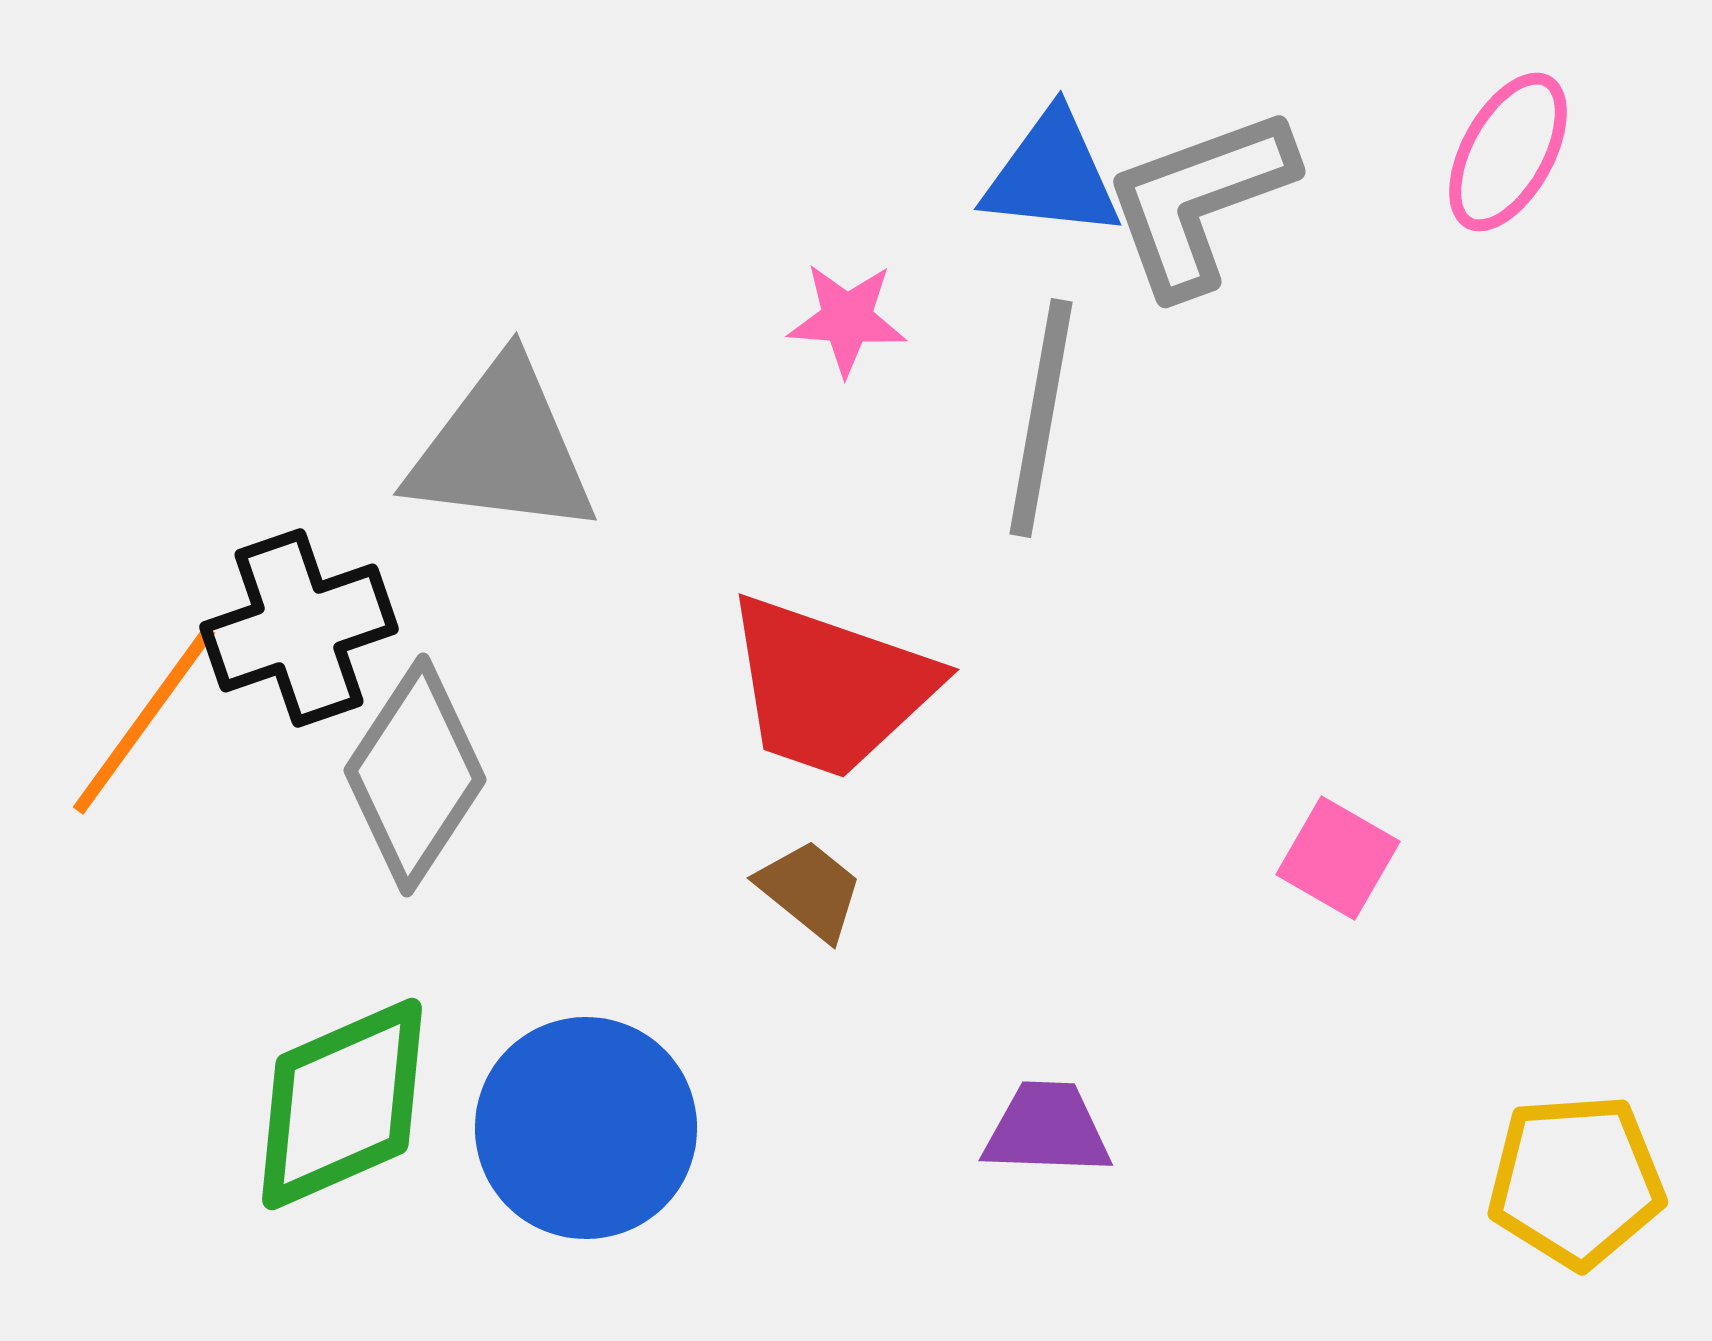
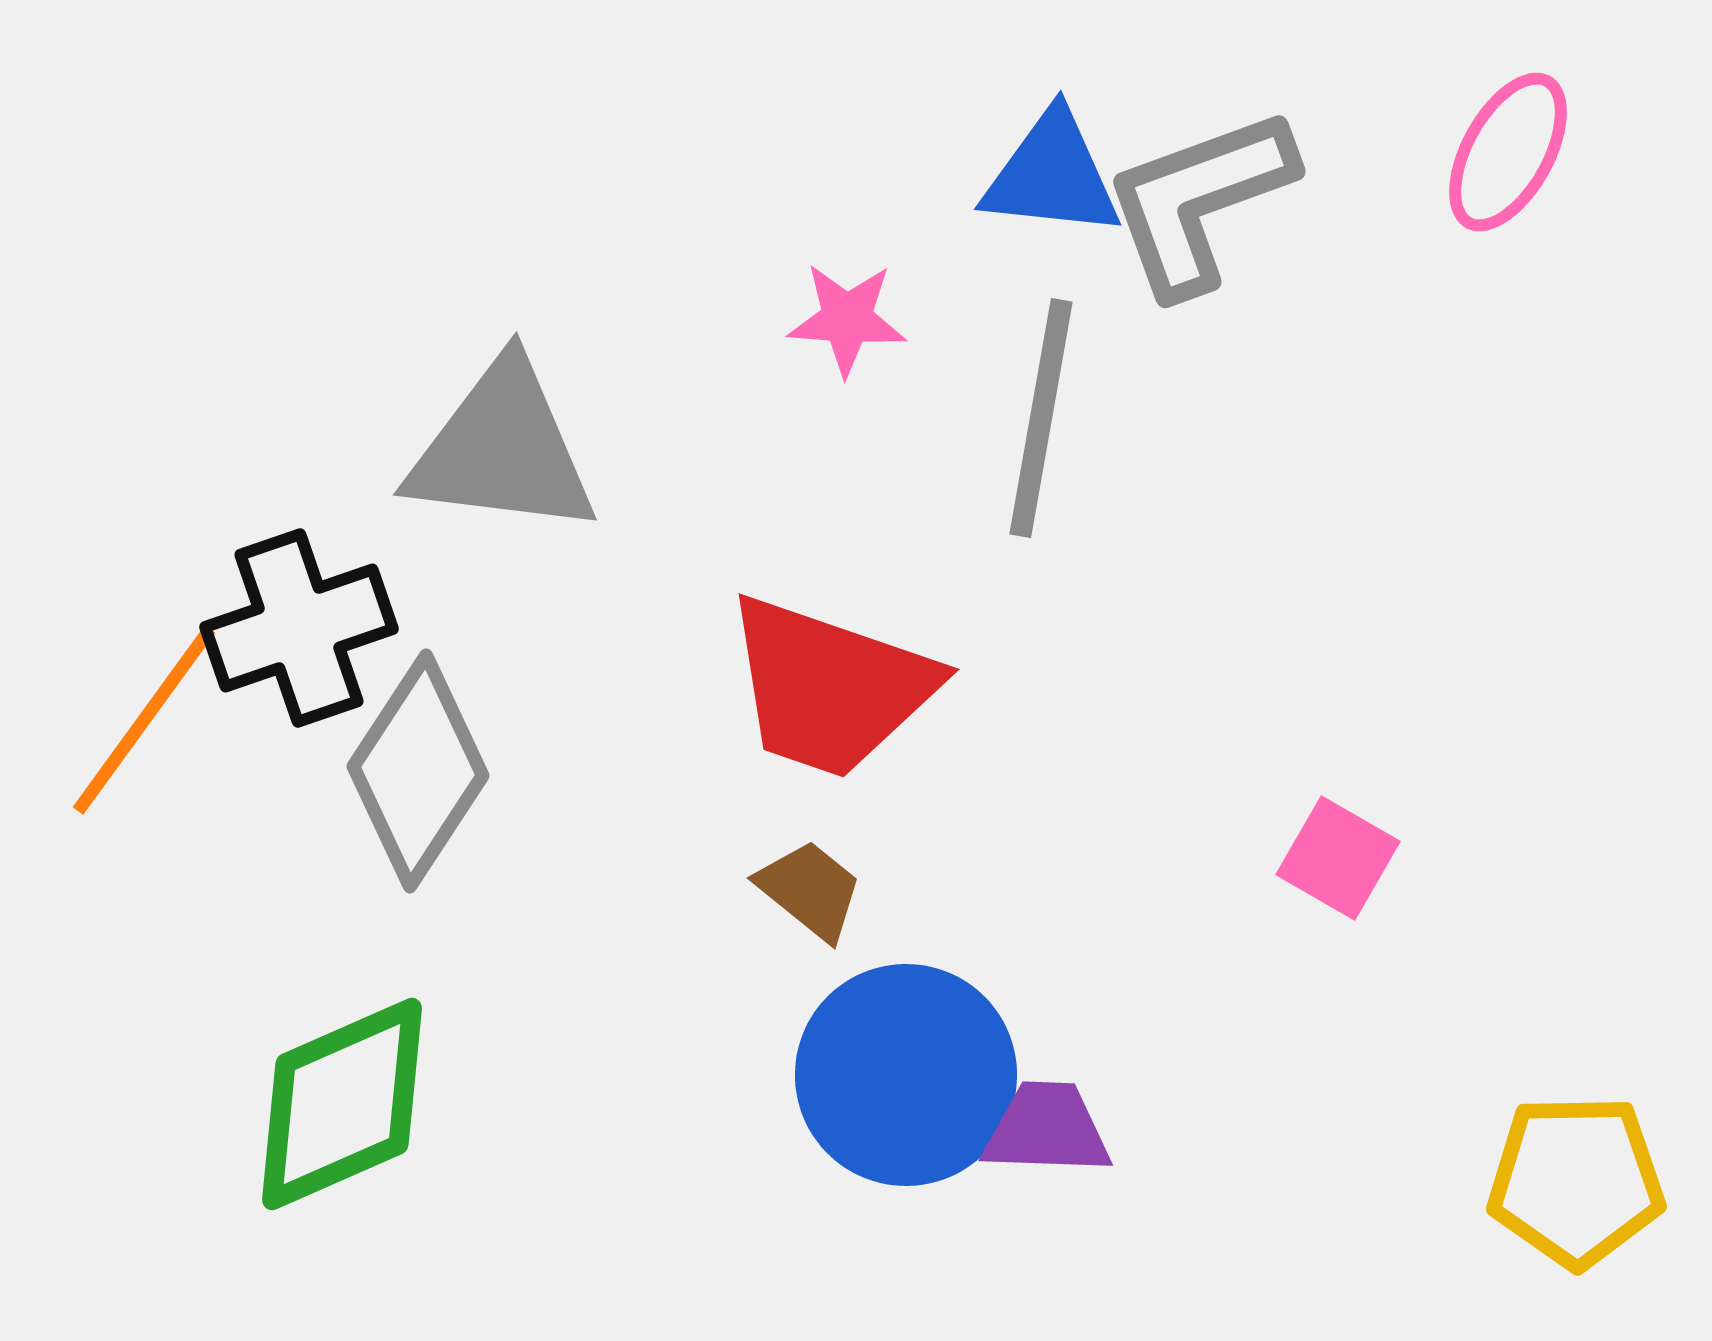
gray diamond: moved 3 px right, 4 px up
blue circle: moved 320 px right, 53 px up
yellow pentagon: rotated 3 degrees clockwise
